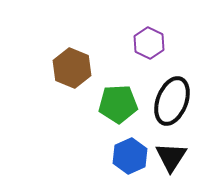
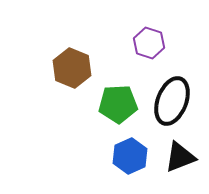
purple hexagon: rotated 8 degrees counterclockwise
black triangle: moved 9 px right; rotated 36 degrees clockwise
